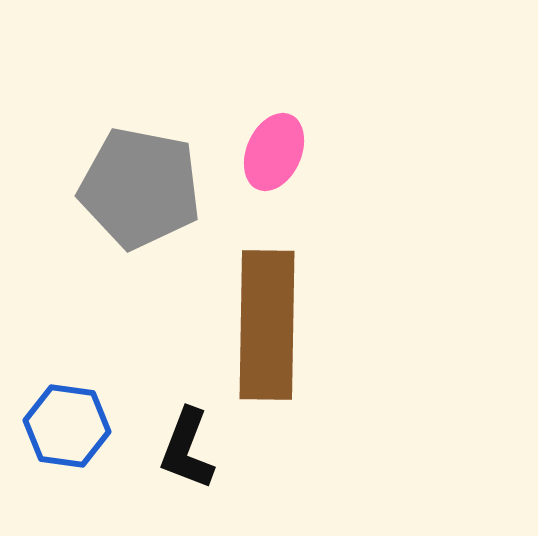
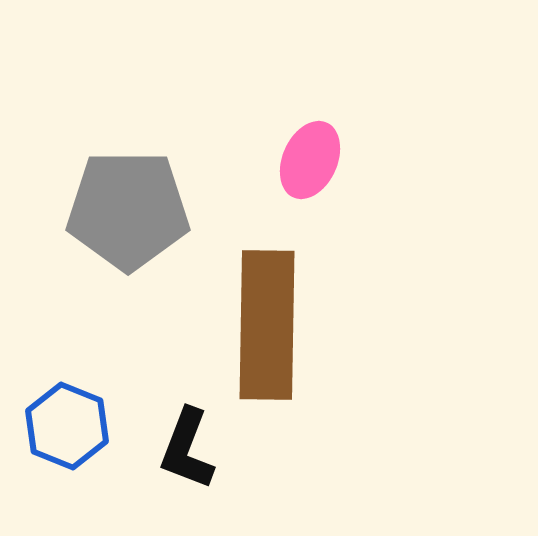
pink ellipse: moved 36 px right, 8 px down
gray pentagon: moved 12 px left, 22 px down; rotated 11 degrees counterclockwise
blue hexagon: rotated 14 degrees clockwise
